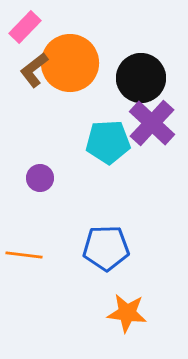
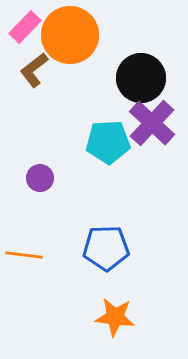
orange circle: moved 28 px up
orange star: moved 12 px left, 4 px down
